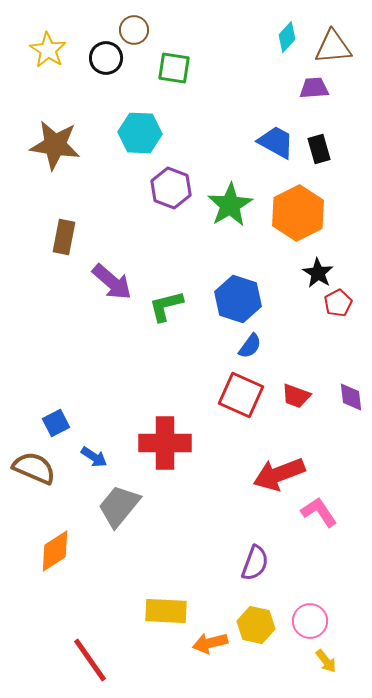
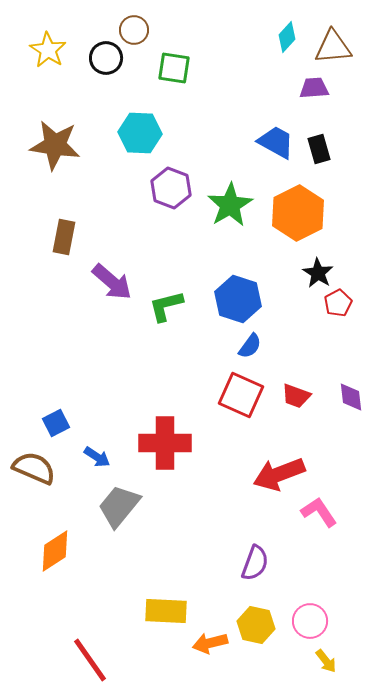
blue arrow: moved 3 px right
